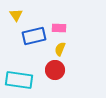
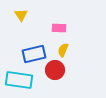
yellow triangle: moved 5 px right
blue rectangle: moved 18 px down
yellow semicircle: moved 3 px right, 1 px down
